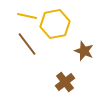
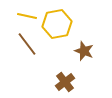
yellow hexagon: moved 2 px right
